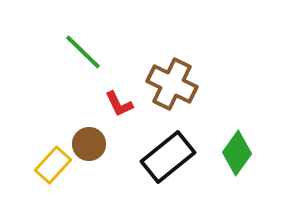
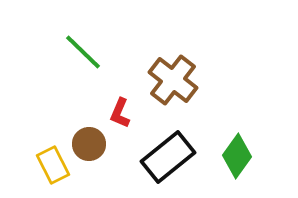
brown cross: moved 1 px right, 4 px up; rotated 12 degrees clockwise
red L-shape: moved 1 px right, 9 px down; rotated 48 degrees clockwise
green diamond: moved 3 px down
yellow rectangle: rotated 69 degrees counterclockwise
